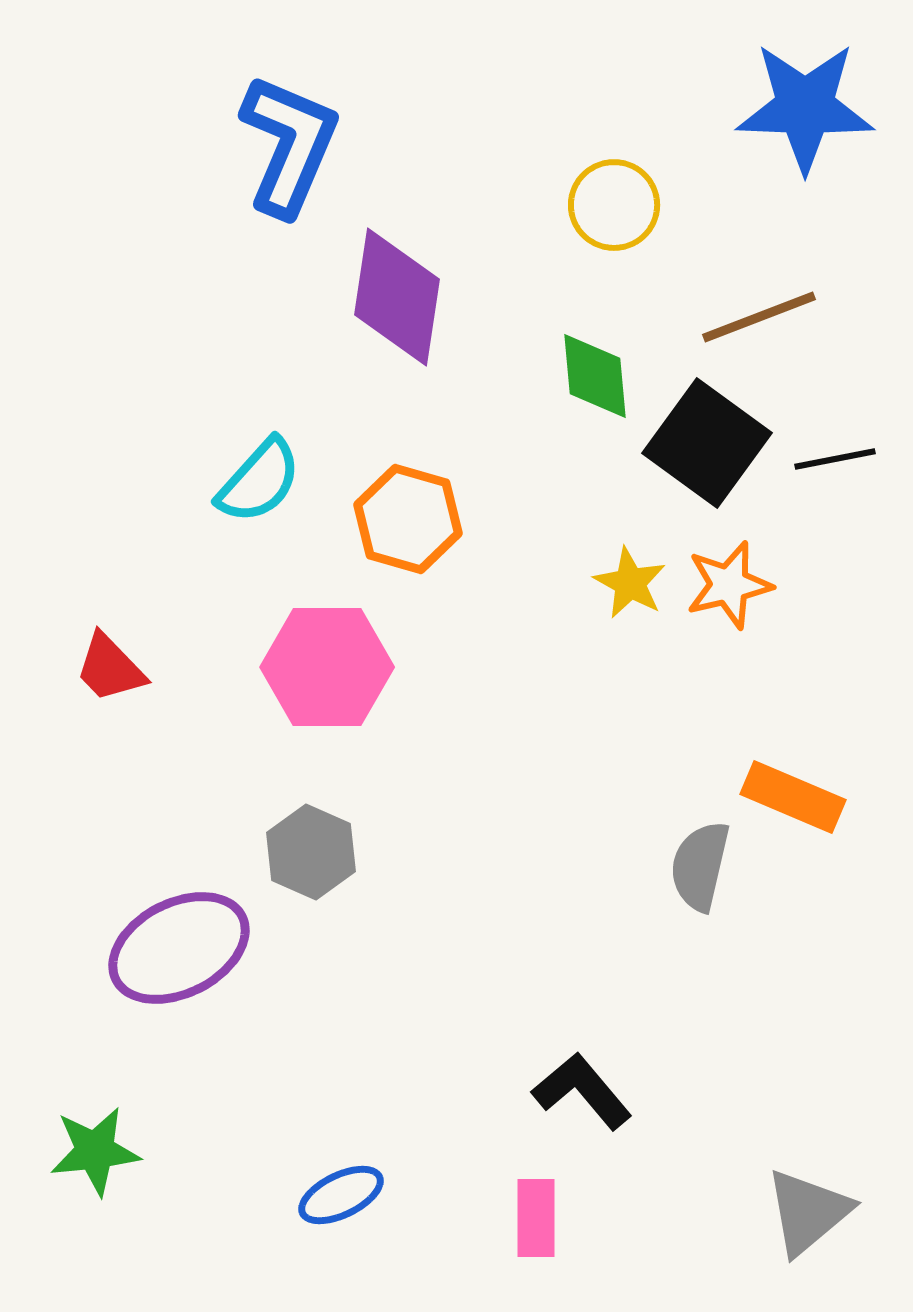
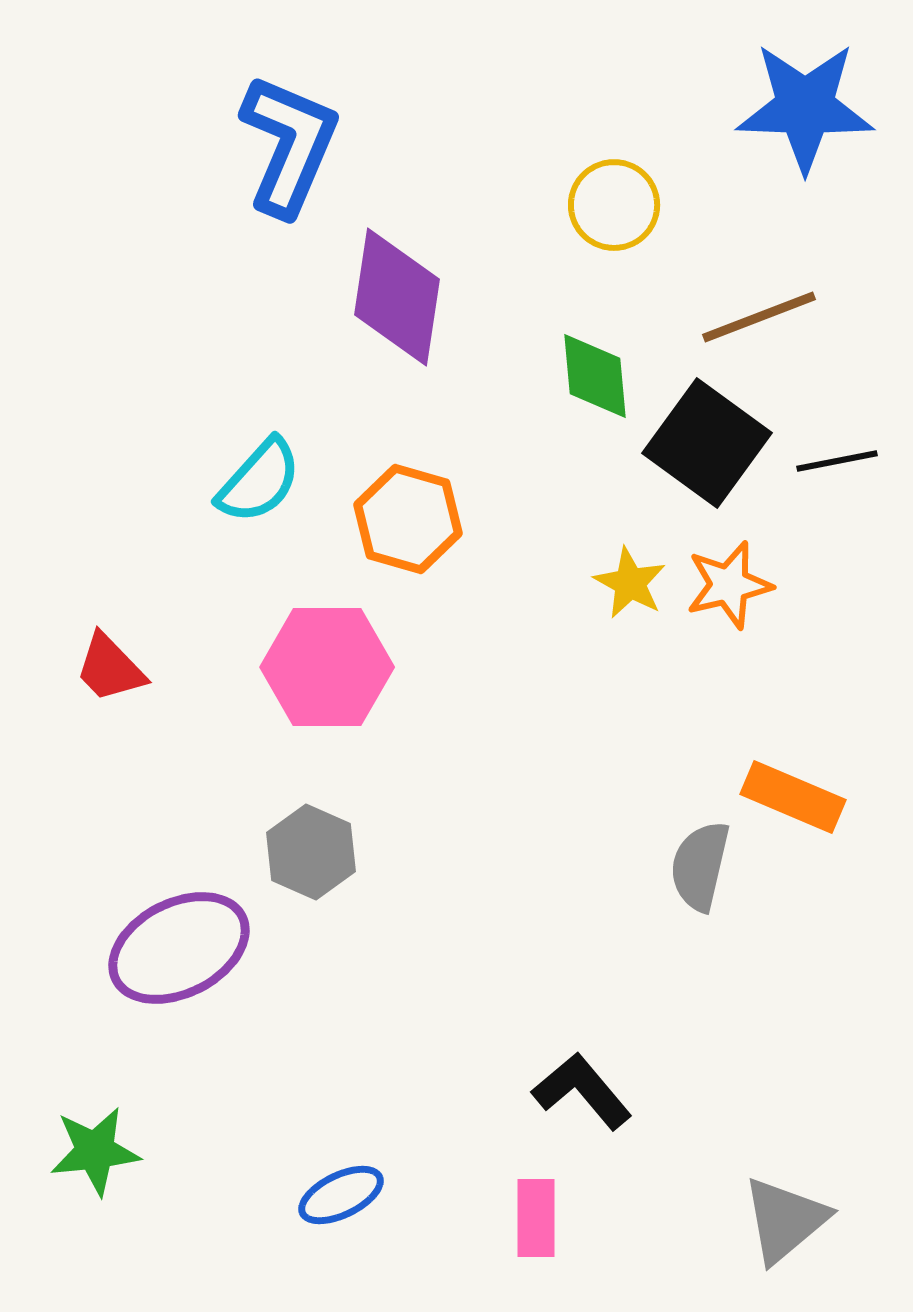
black line: moved 2 px right, 2 px down
gray triangle: moved 23 px left, 8 px down
